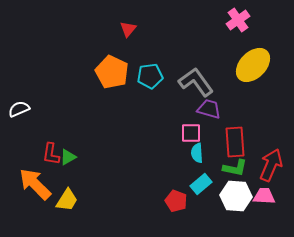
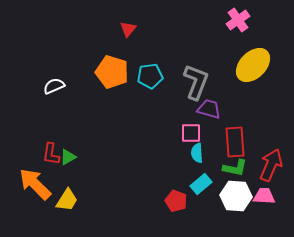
orange pentagon: rotated 8 degrees counterclockwise
gray L-shape: rotated 57 degrees clockwise
white semicircle: moved 35 px right, 23 px up
